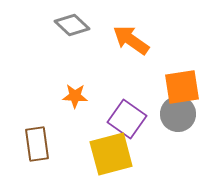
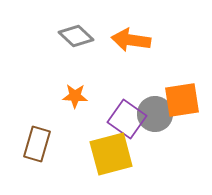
gray diamond: moved 4 px right, 11 px down
orange arrow: rotated 27 degrees counterclockwise
orange square: moved 13 px down
gray circle: moved 23 px left
brown rectangle: rotated 24 degrees clockwise
